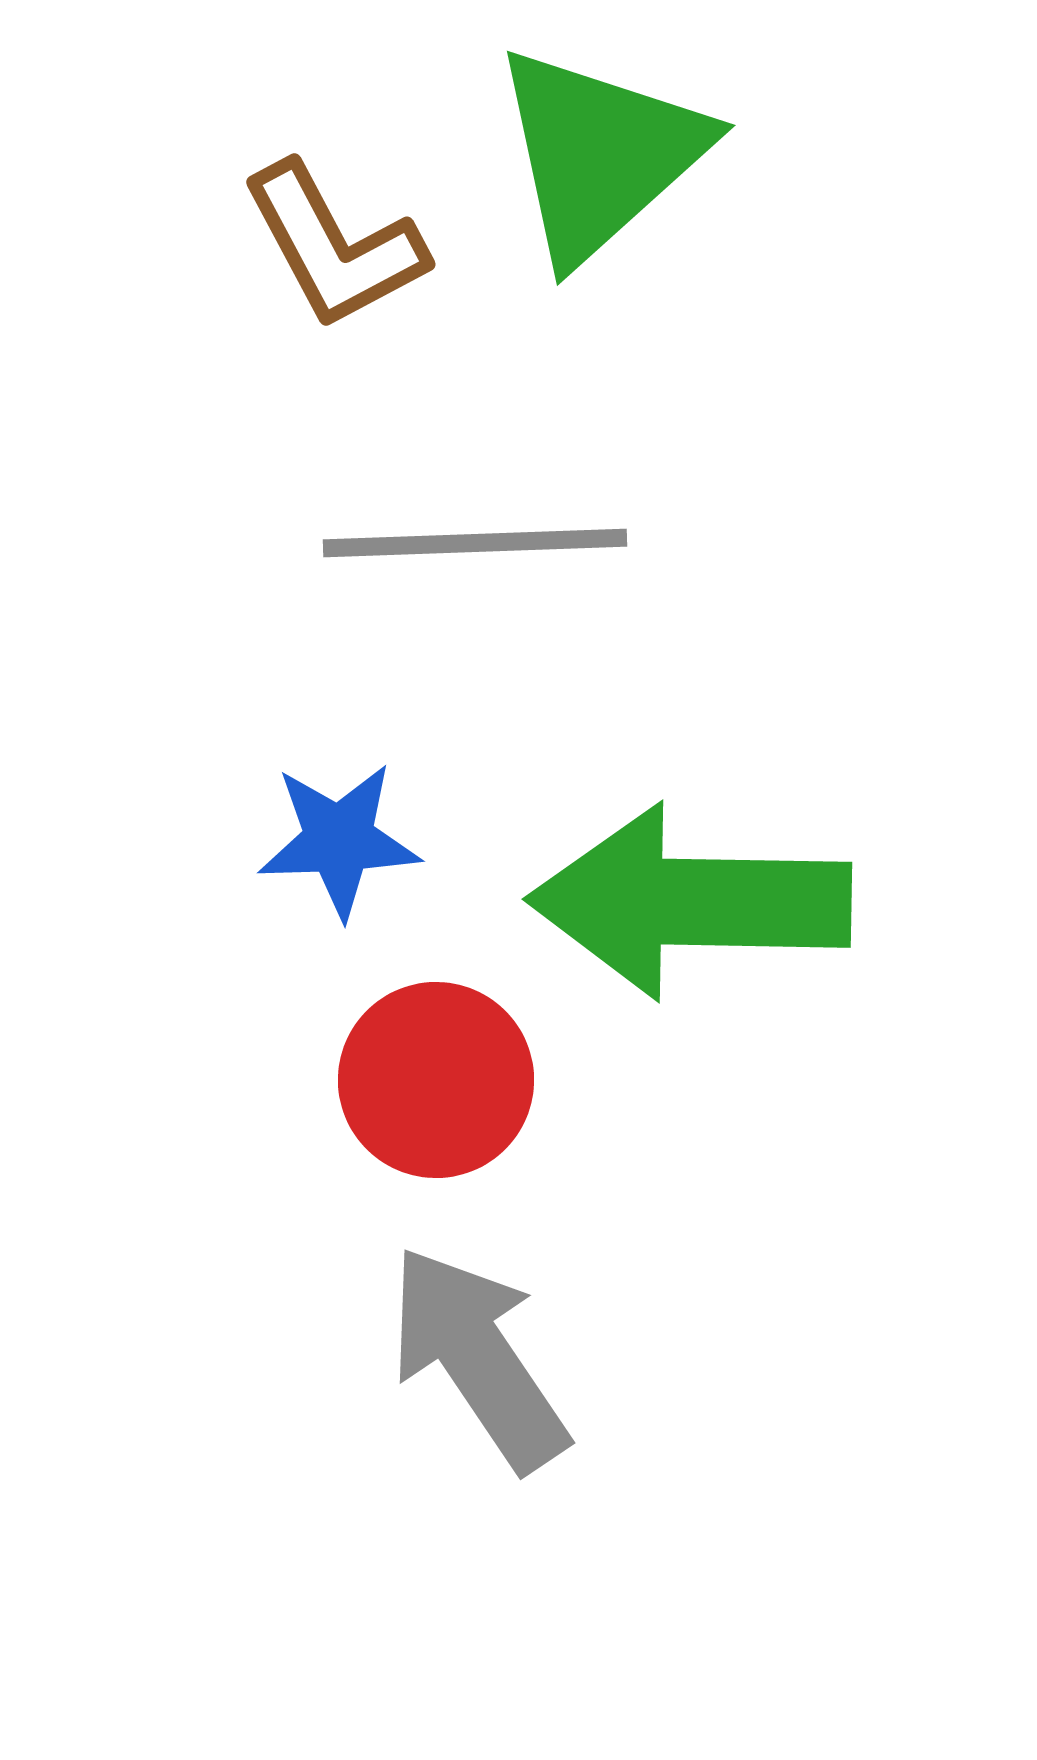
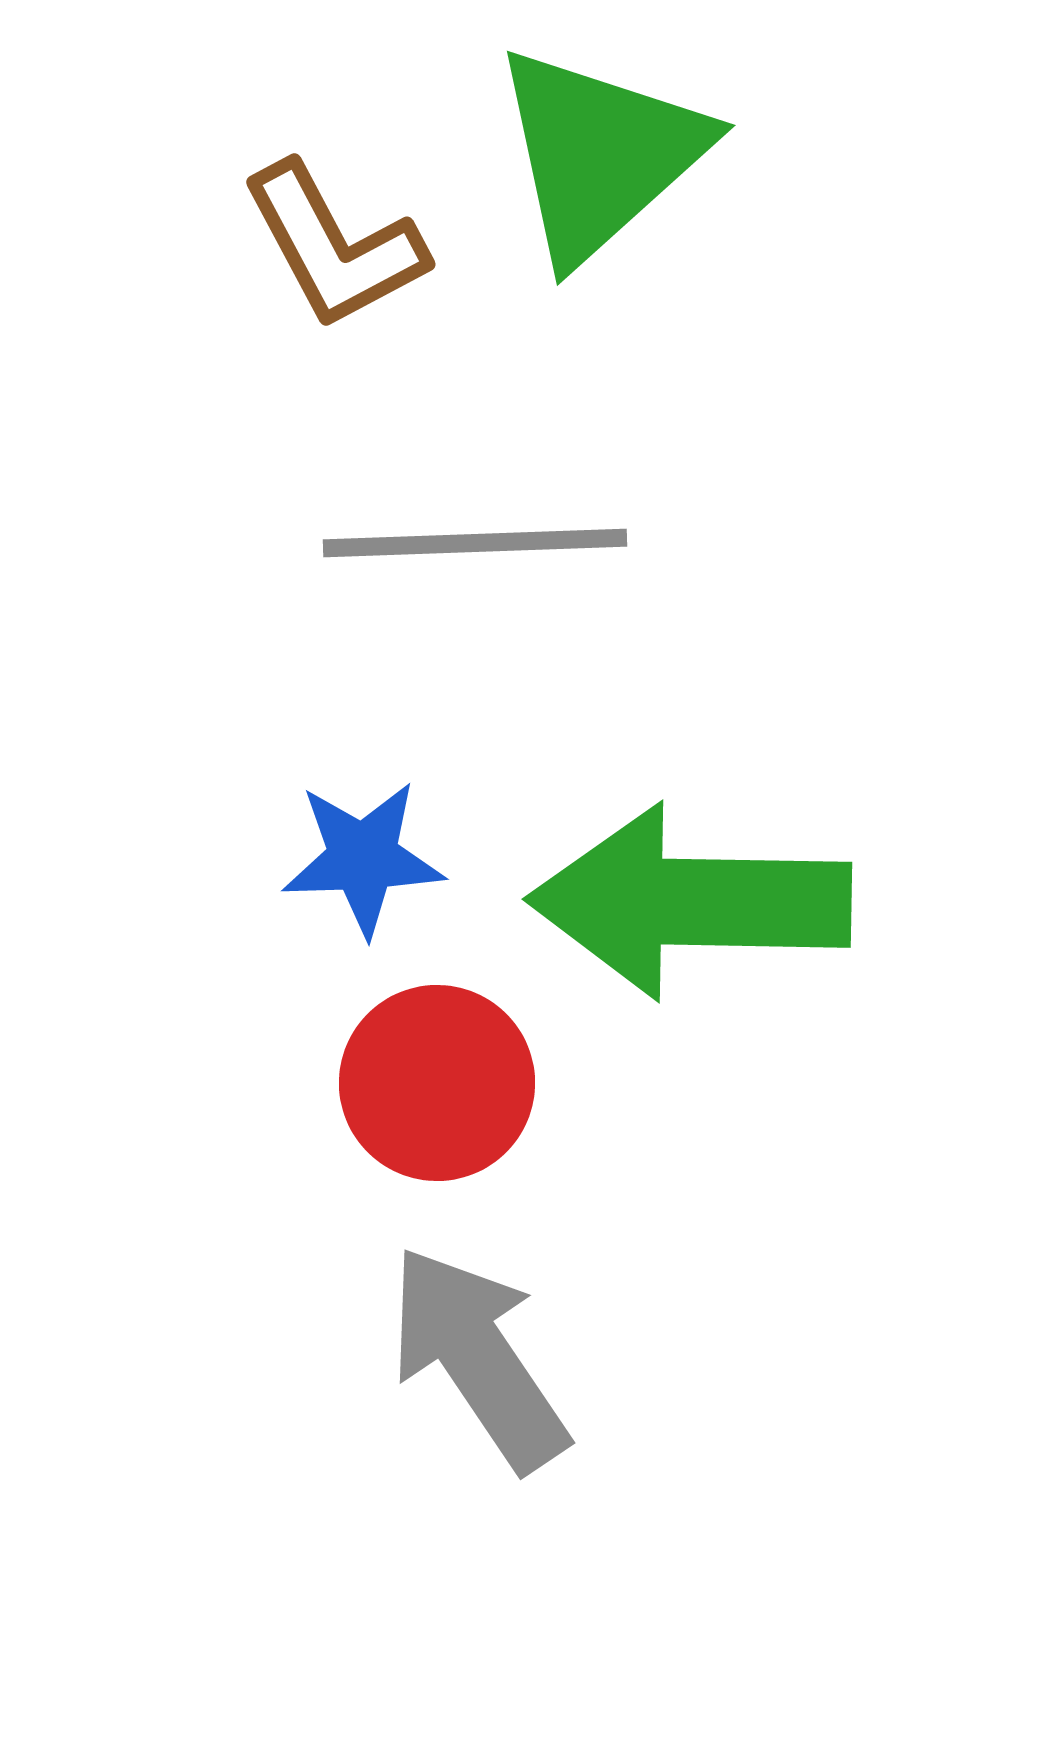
blue star: moved 24 px right, 18 px down
red circle: moved 1 px right, 3 px down
